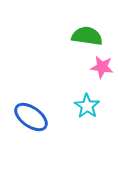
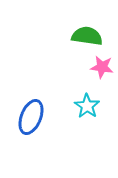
blue ellipse: rotated 76 degrees clockwise
